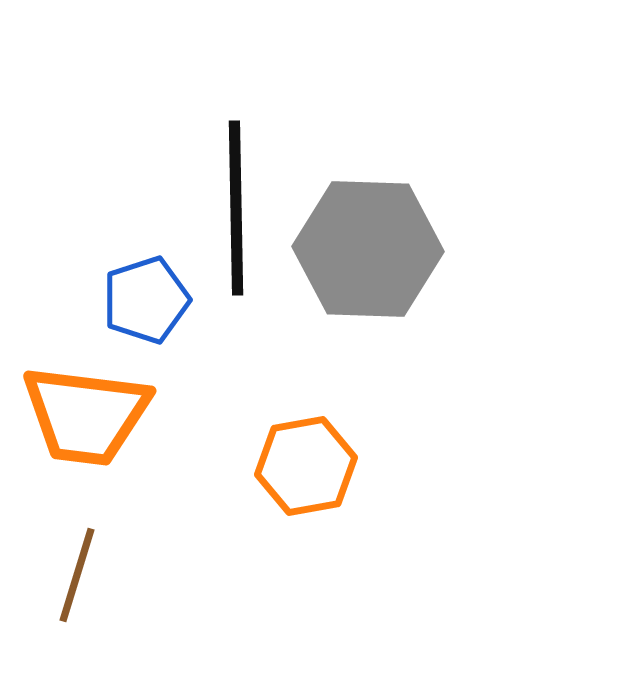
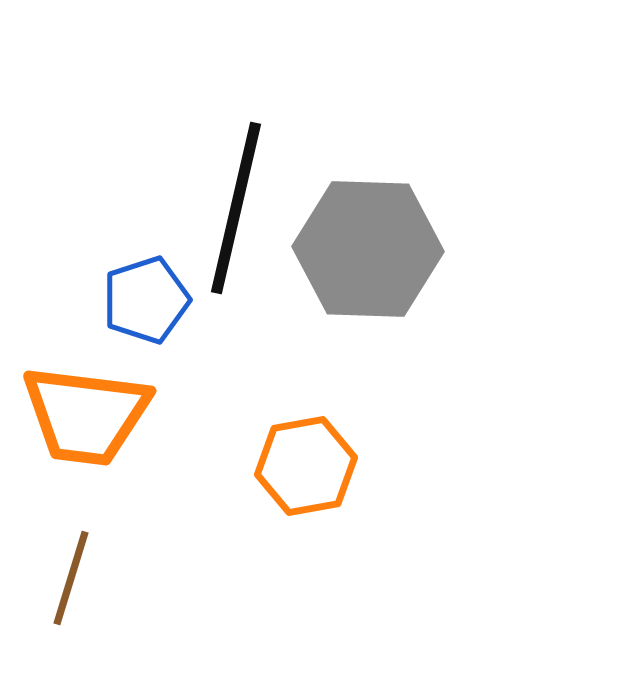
black line: rotated 14 degrees clockwise
brown line: moved 6 px left, 3 px down
